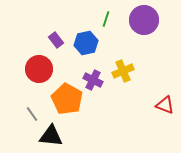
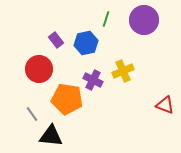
orange pentagon: rotated 20 degrees counterclockwise
